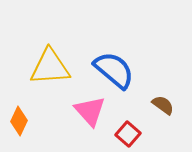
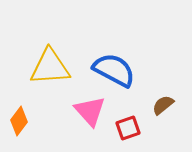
blue semicircle: rotated 12 degrees counterclockwise
brown semicircle: rotated 75 degrees counterclockwise
orange diamond: rotated 12 degrees clockwise
red square: moved 6 px up; rotated 30 degrees clockwise
